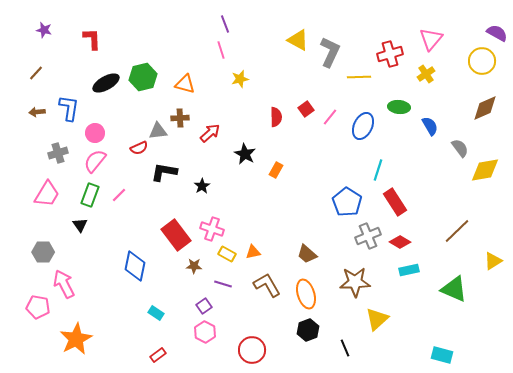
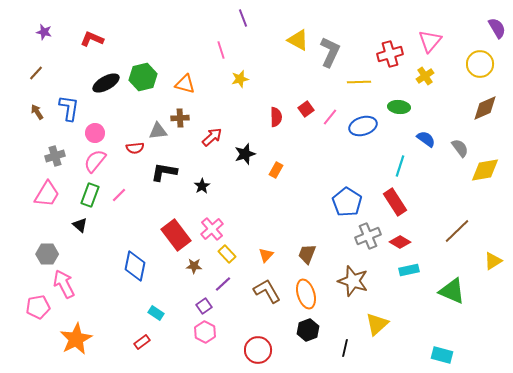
purple line at (225, 24): moved 18 px right, 6 px up
purple star at (44, 30): moved 2 px down
purple semicircle at (497, 33): moved 5 px up; rotated 30 degrees clockwise
red L-shape at (92, 39): rotated 65 degrees counterclockwise
pink triangle at (431, 39): moved 1 px left, 2 px down
yellow circle at (482, 61): moved 2 px left, 3 px down
yellow cross at (426, 74): moved 1 px left, 2 px down
yellow line at (359, 77): moved 5 px down
brown arrow at (37, 112): rotated 63 degrees clockwise
blue ellipse at (363, 126): rotated 48 degrees clockwise
blue semicircle at (430, 126): moved 4 px left, 13 px down; rotated 24 degrees counterclockwise
red arrow at (210, 133): moved 2 px right, 4 px down
red semicircle at (139, 148): moved 4 px left; rotated 18 degrees clockwise
gray cross at (58, 153): moved 3 px left, 3 px down
black star at (245, 154): rotated 25 degrees clockwise
cyan line at (378, 170): moved 22 px right, 4 px up
black triangle at (80, 225): rotated 14 degrees counterclockwise
pink cross at (212, 229): rotated 30 degrees clockwise
gray hexagon at (43, 252): moved 4 px right, 2 px down
orange triangle at (253, 252): moved 13 px right, 3 px down; rotated 35 degrees counterclockwise
yellow rectangle at (227, 254): rotated 18 degrees clockwise
brown trapezoid at (307, 254): rotated 70 degrees clockwise
brown star at (355, 282): moved 2 px left, 1 px up; rotated 20 degrees clockwise
purple line at (223, 284): rotated 60 degrees counterclockwise
brown L-shape at (267, 285): moved 6 px down
green triangle at (454, 289): moved 2 px left, 2 px down
pink pentagon at (38, 307): rotated 20 degrees counterclockwise
yellow triangle at (377, 319): moved 5 px down
black line at (345, 348): rotated 36 degrees clockwise
red circle at (252, 350): moved 6 px right
red rectangle at (158, 355): moved 16 px left, 13 px up
